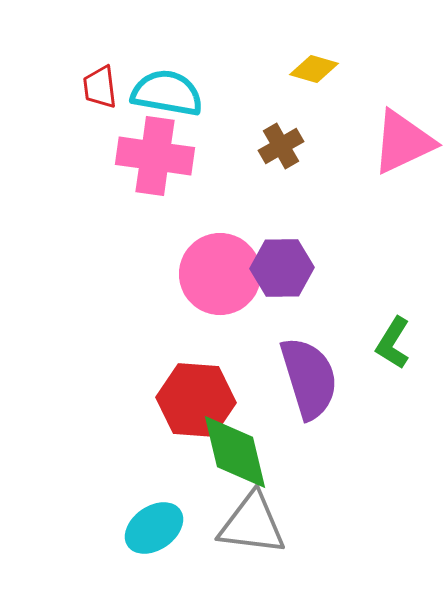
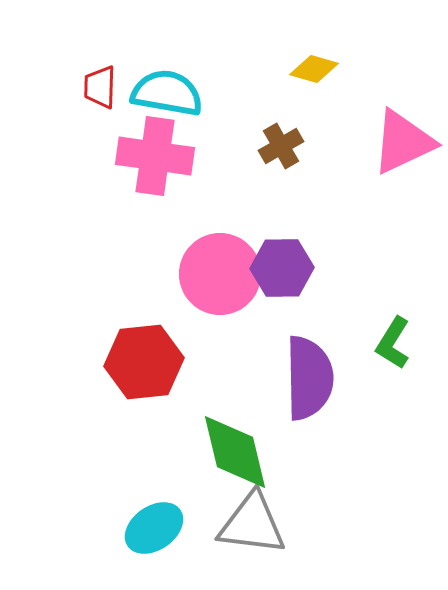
red trapezoid: rotated 9 degrees clockwise
purple semicircle: rotated 16 degrees clockwise
red hexagon: moved 52 px left, 38 px up; rotated 10 degrees counterclockwise
